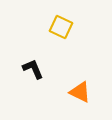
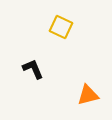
orange triangle: moved 8 px right, 3 px down; rotated 40 degrees counterclockwise
